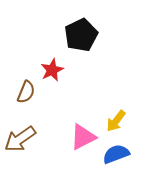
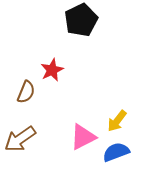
black pentagon: moved 15 px up
yellow arrow: moved 1 px right
blue semicircle: moved 2 px up
